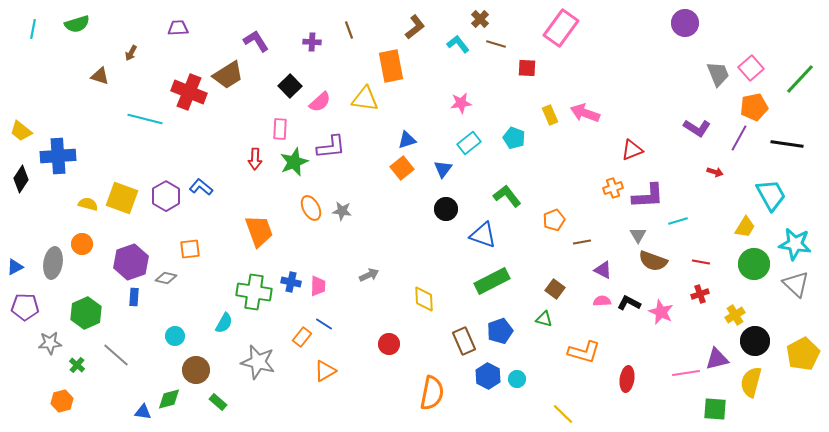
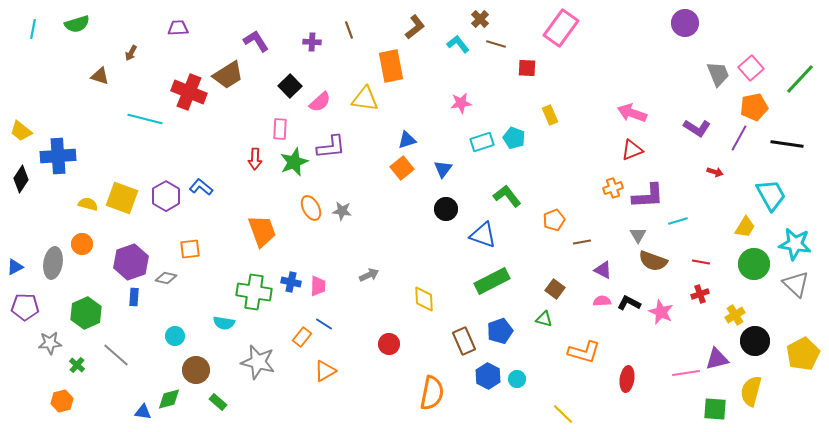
pink arrow at (585, 113): moved 47 px right
cyan rectangle at (469, 143): moved 13 px right, 1 px up; rotated 20 degrees clockwise
orange trapezoid at (259, 231): moved 3 px right
cyan semicircle at (224, 323): rotated 70 degrees clockwise
yellow semicircle at (751, 382): moved 9 px down
